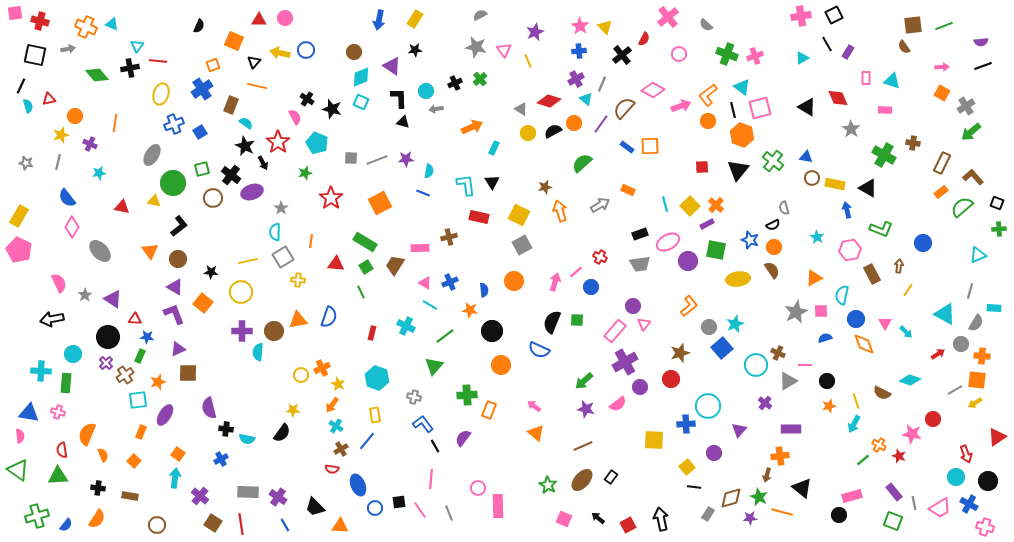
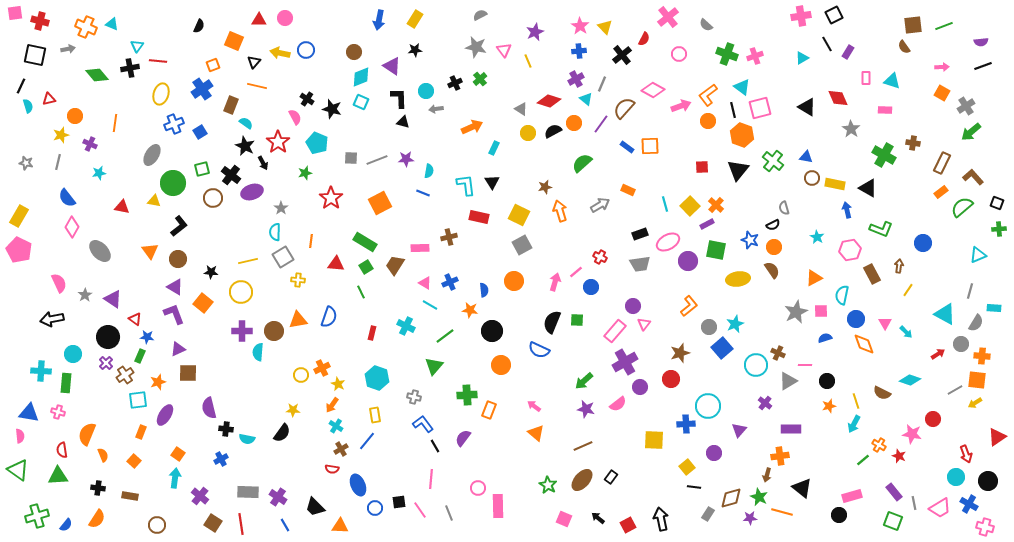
red triangle at (135, 319): rotated 32 degrees clockwise
